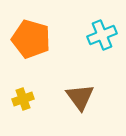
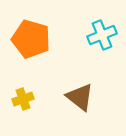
brown triangle: rotated 16 degrees counterclockwise
